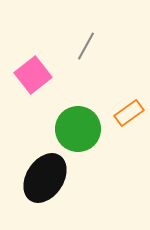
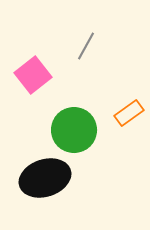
green circle: moved 4 px left, 1 px down
black ellipse: rotated 39 degrees clockwise
